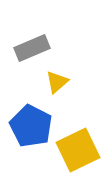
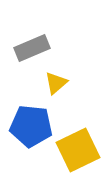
yellow triangle: moved 1 px left, 1 px down
blue pentagon: rotated 21 degrees counterclockwise
